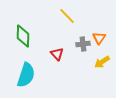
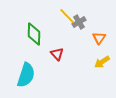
green diamond: moved 11 px right, 2 px up
gray cross: moved 4 px left, 22 px up; rotated 24 degrees counterclockwise
